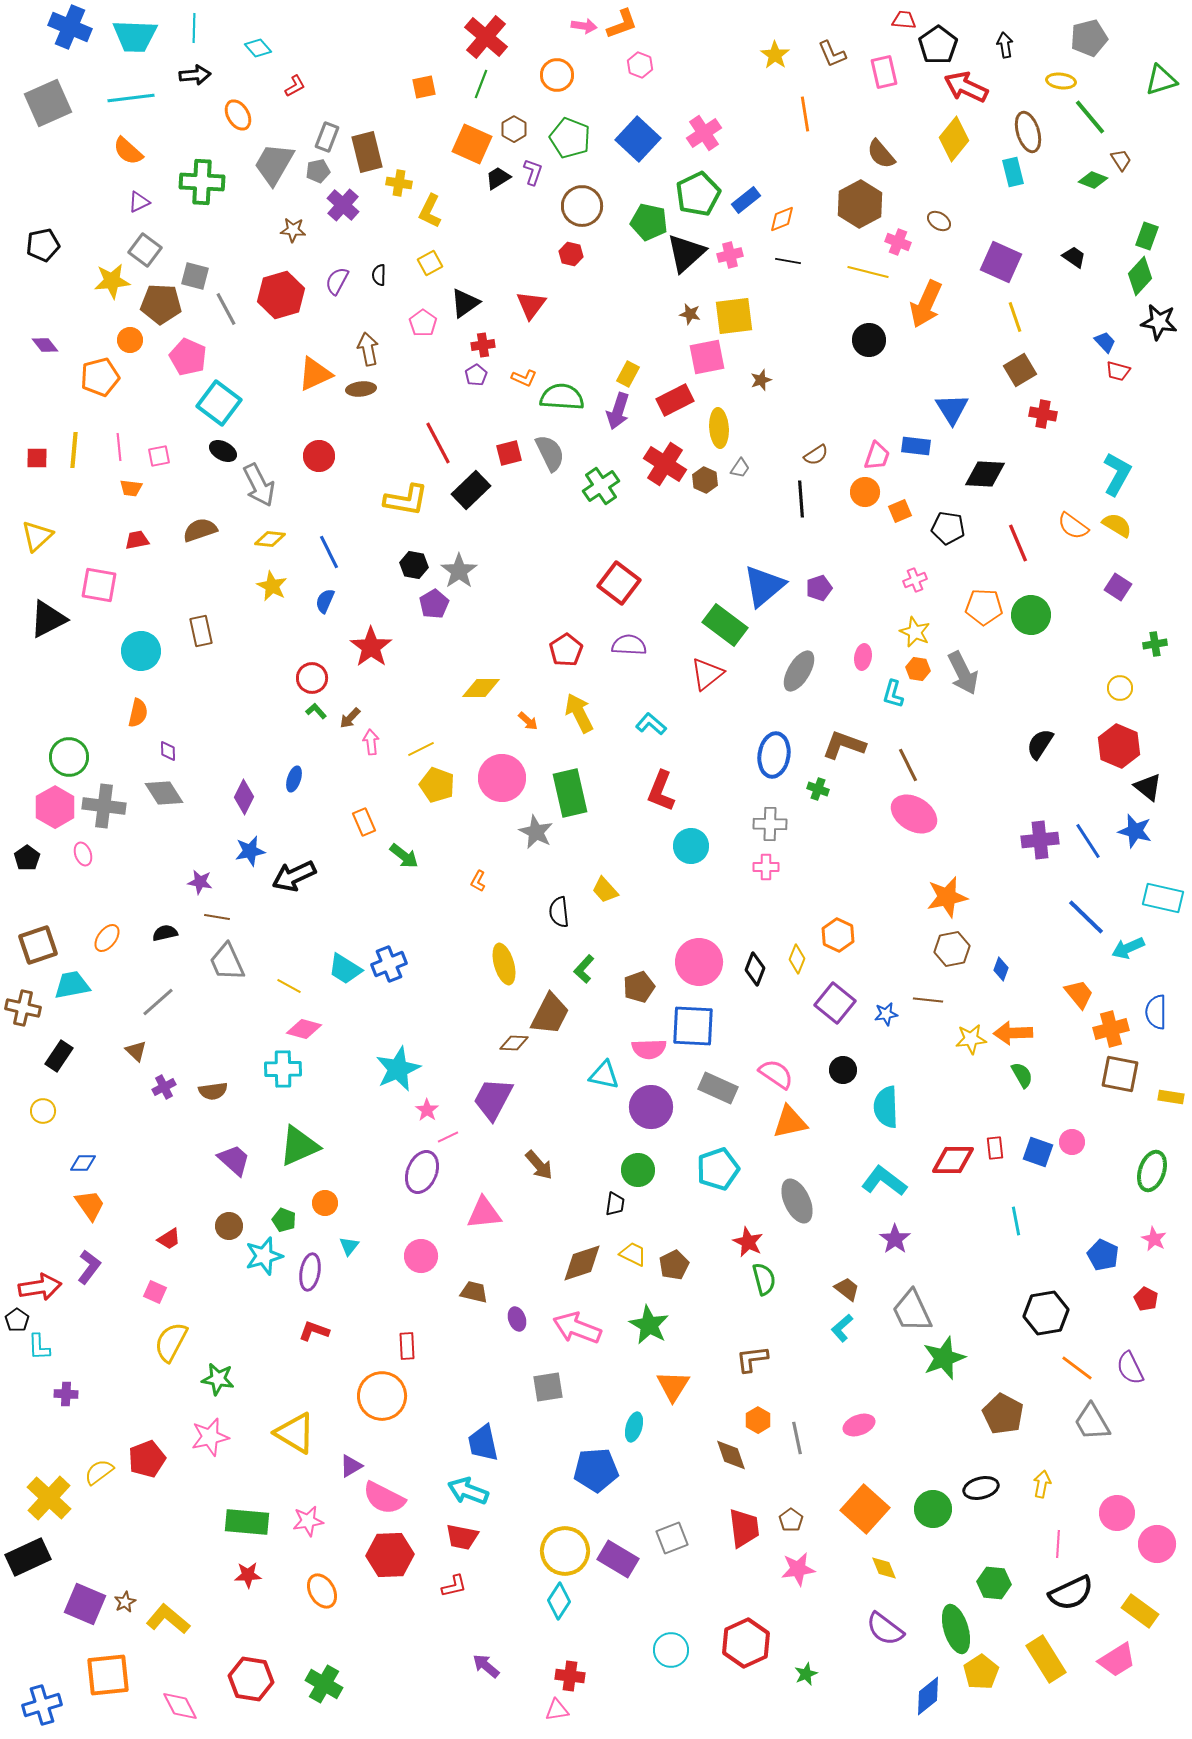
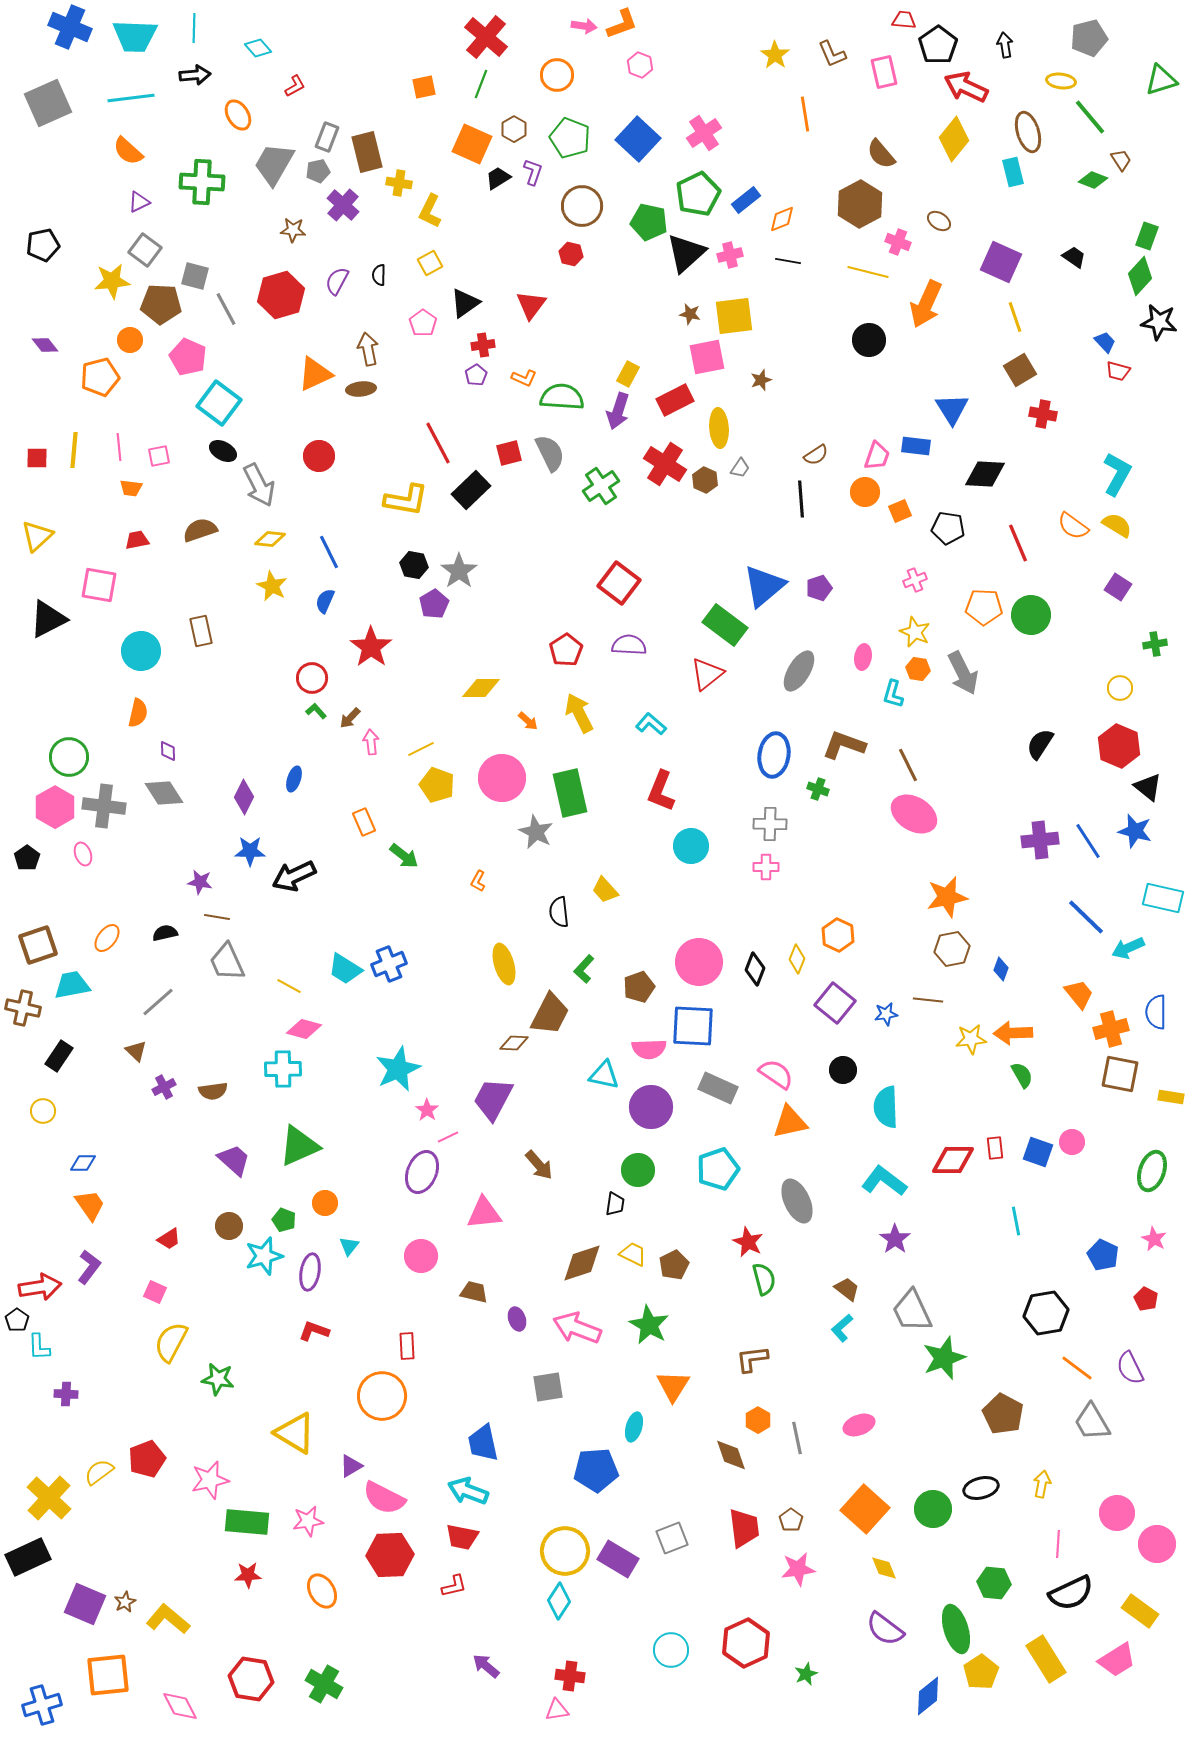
blue star at (250, 851): rotated 12 degrees clockwise
pink star at (210, 1437): moved 43 px down
